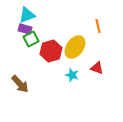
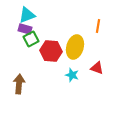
orange line: rotated 24 degrees clockwise
yellow ellipse: rotated 20 degrees counterclockwise
red hexagon: rotated 20 degrees clockwise
brown arrow: moved 1 px left; rotated 132 degrees counterclockwise
